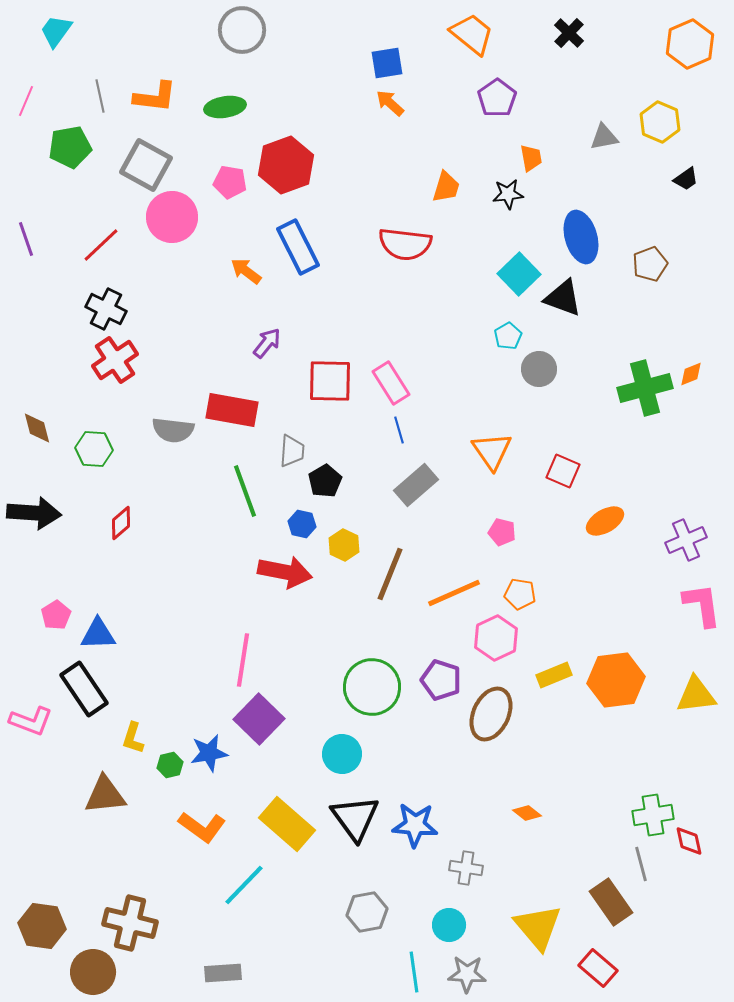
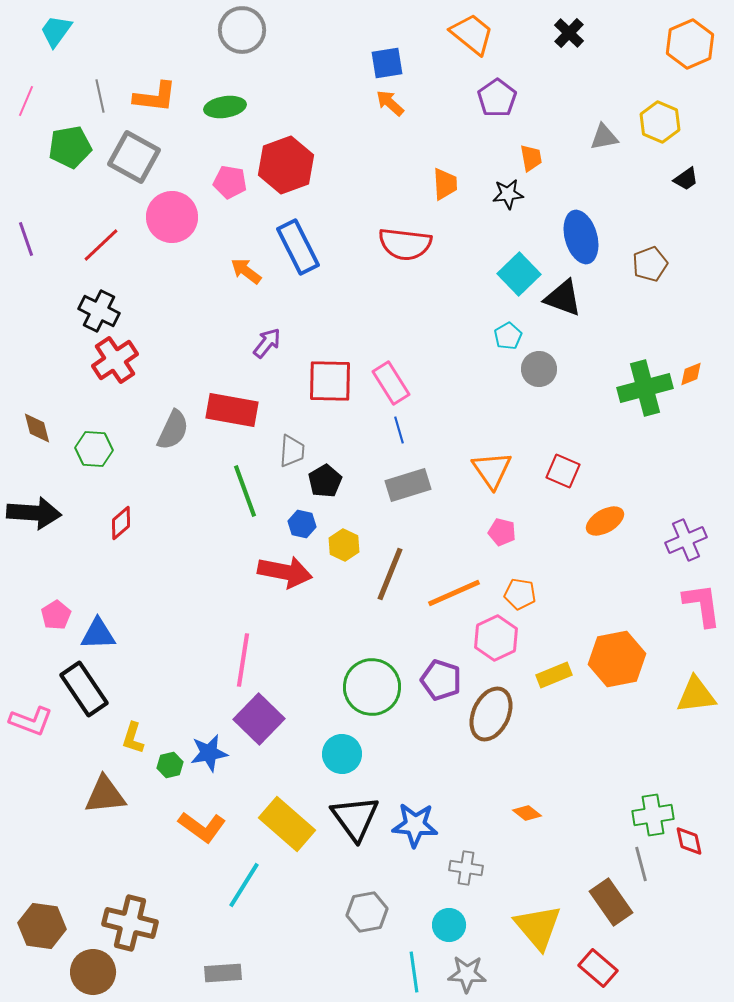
gray square at (146, 165): moved 12 px left, 8 px up
orange trapezoid at (446, 187): moved 1 px left, 3 px up; rotated 20 degrees counterclockwise
black cross at (106, 309): moved 7 px left, 2 px down
gray semicircle at (173, 430): rotated 72 degrees counterclockwise
orange triangle at (492, 451): moved 19 px down
gray rectangle at (416, 485): moved 8 px left; rotated 24 degrees clockwise
orange hexagon at (616, 680): moved 1 px right, 21 px up; rotated 4 degrees counterclockwise
cyan line at (244, 885): rotated 12 degrees counterclockwise
